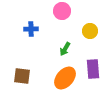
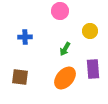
pink circle: moved 2 px left
blue cross: moved 6 px left, 8 px down
brown square: moved 2 px left, 1 px down
